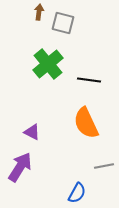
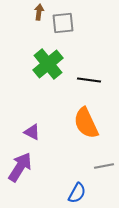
gray square: rotated 20 degrees counterclockwise
